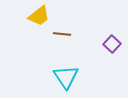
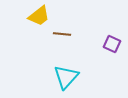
purple square: rotated 18 degrees counterclockwise
cyan triangle: rotated 16 degrees clockwise
